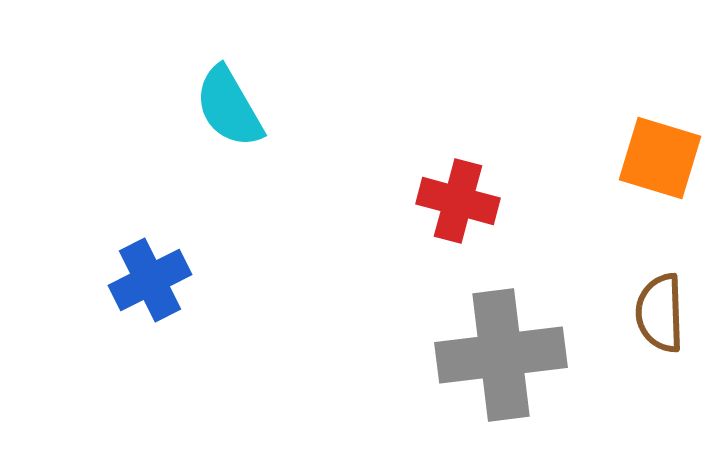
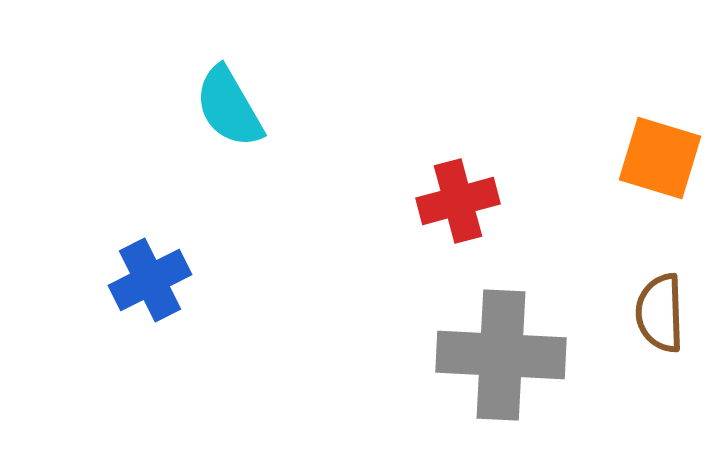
red cross: rotated 30 degrees counterclockwise
gray cross: rotated 10 degrees clockwise
